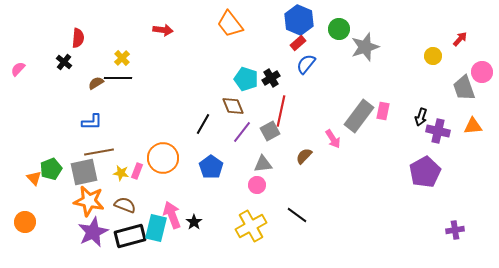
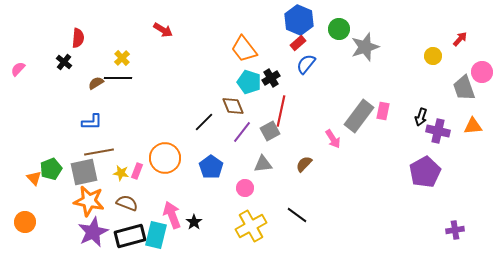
orange trapezoid at (230, 24): moved 14 px right, 25 px down
red arrow at (163, 30): rotated 24 degrees clockwise
cyan pentagon at (246, 79): moved 3 px right, 3 px down
black line at (203, 124): moved 1 px right, 2 px up; rotated 15 degrees clockwise
brown semicircle at (304, 156): moved 8 px down
orange circle at (163, 158): moved 2 px right
pink circle at (257, 185): moved 12 px left, 3 px down
brown semicircle at (125, 205): moved 2 px right, 2 px up
cyan rectangle at (156, 228): moved 7 px down
